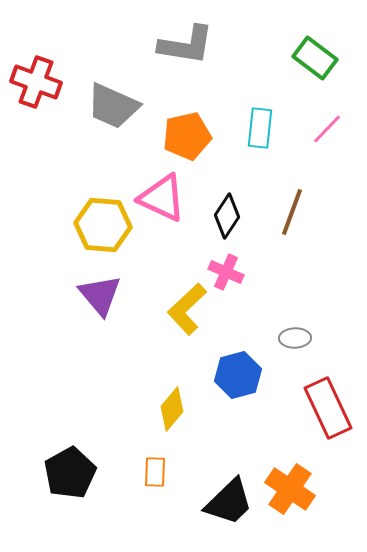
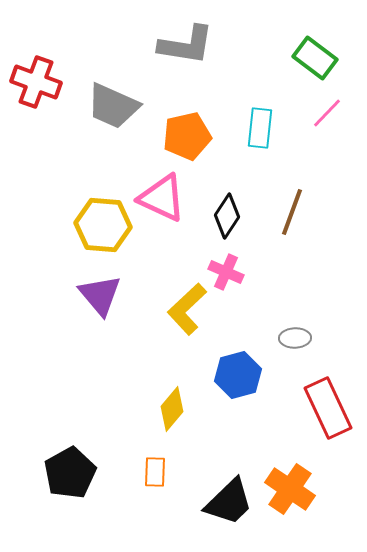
pink line: moved 16 px up
